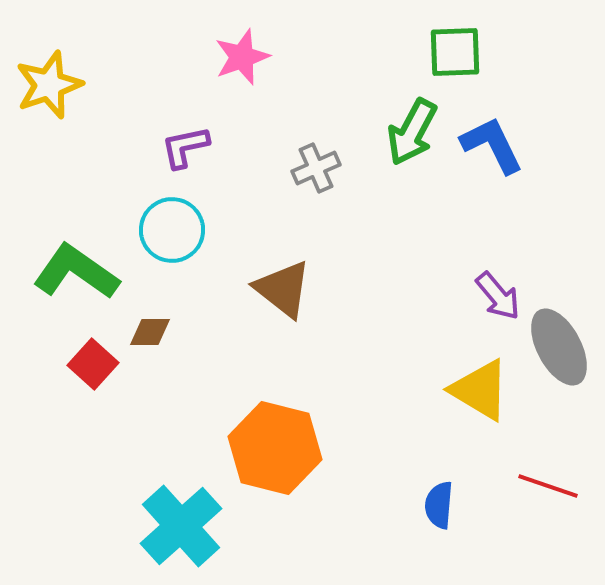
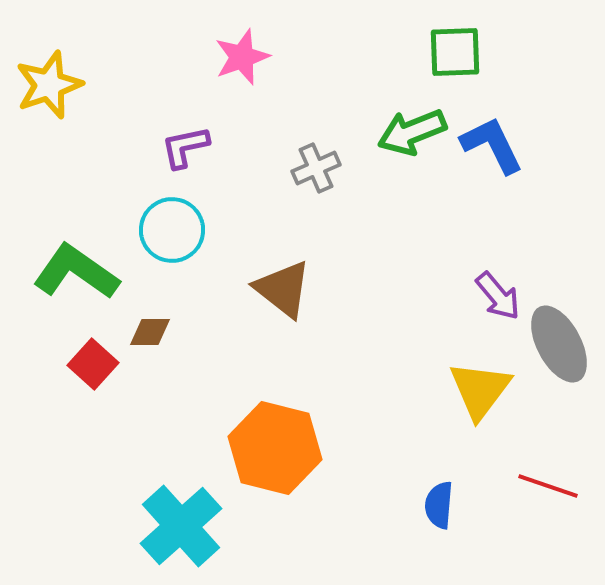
green arrow: rotated 40 degrees clockwise
gray ellipse: moved 3 px up
yellow triangle: rotated 36 degrees clockwise
